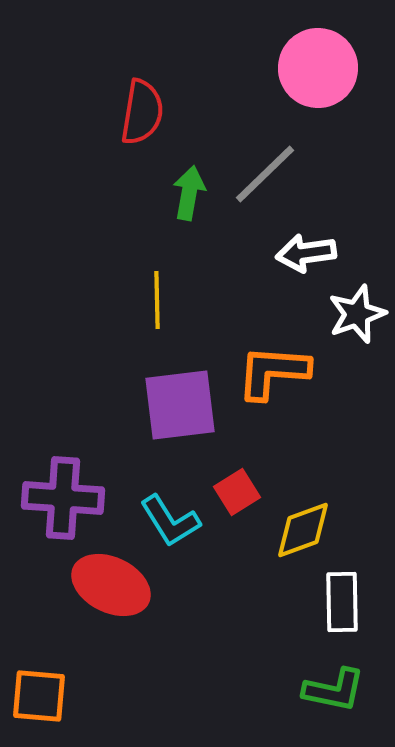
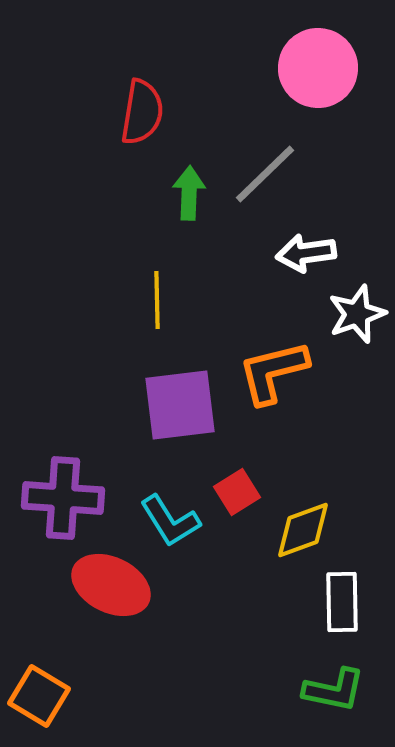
green arrow: rotated 8 degrees counterclockwise
orange L-shape: rotated 18 degrees counterclockwise
orange square: rotated 26 degrees clockwise
